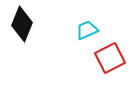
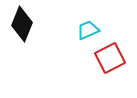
cyan trapezoid: moved 1 px right
